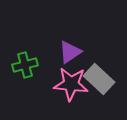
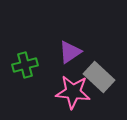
gray rectangle: moved 2 px up
pink star: moved 2 px right, 8 px down
